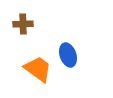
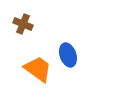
brown cross: rotated 24 degrees clockwise
